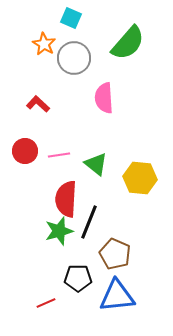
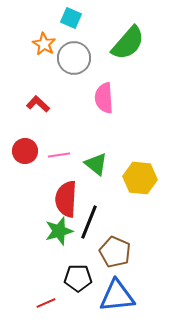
brown pentagon: moved 2 px up
